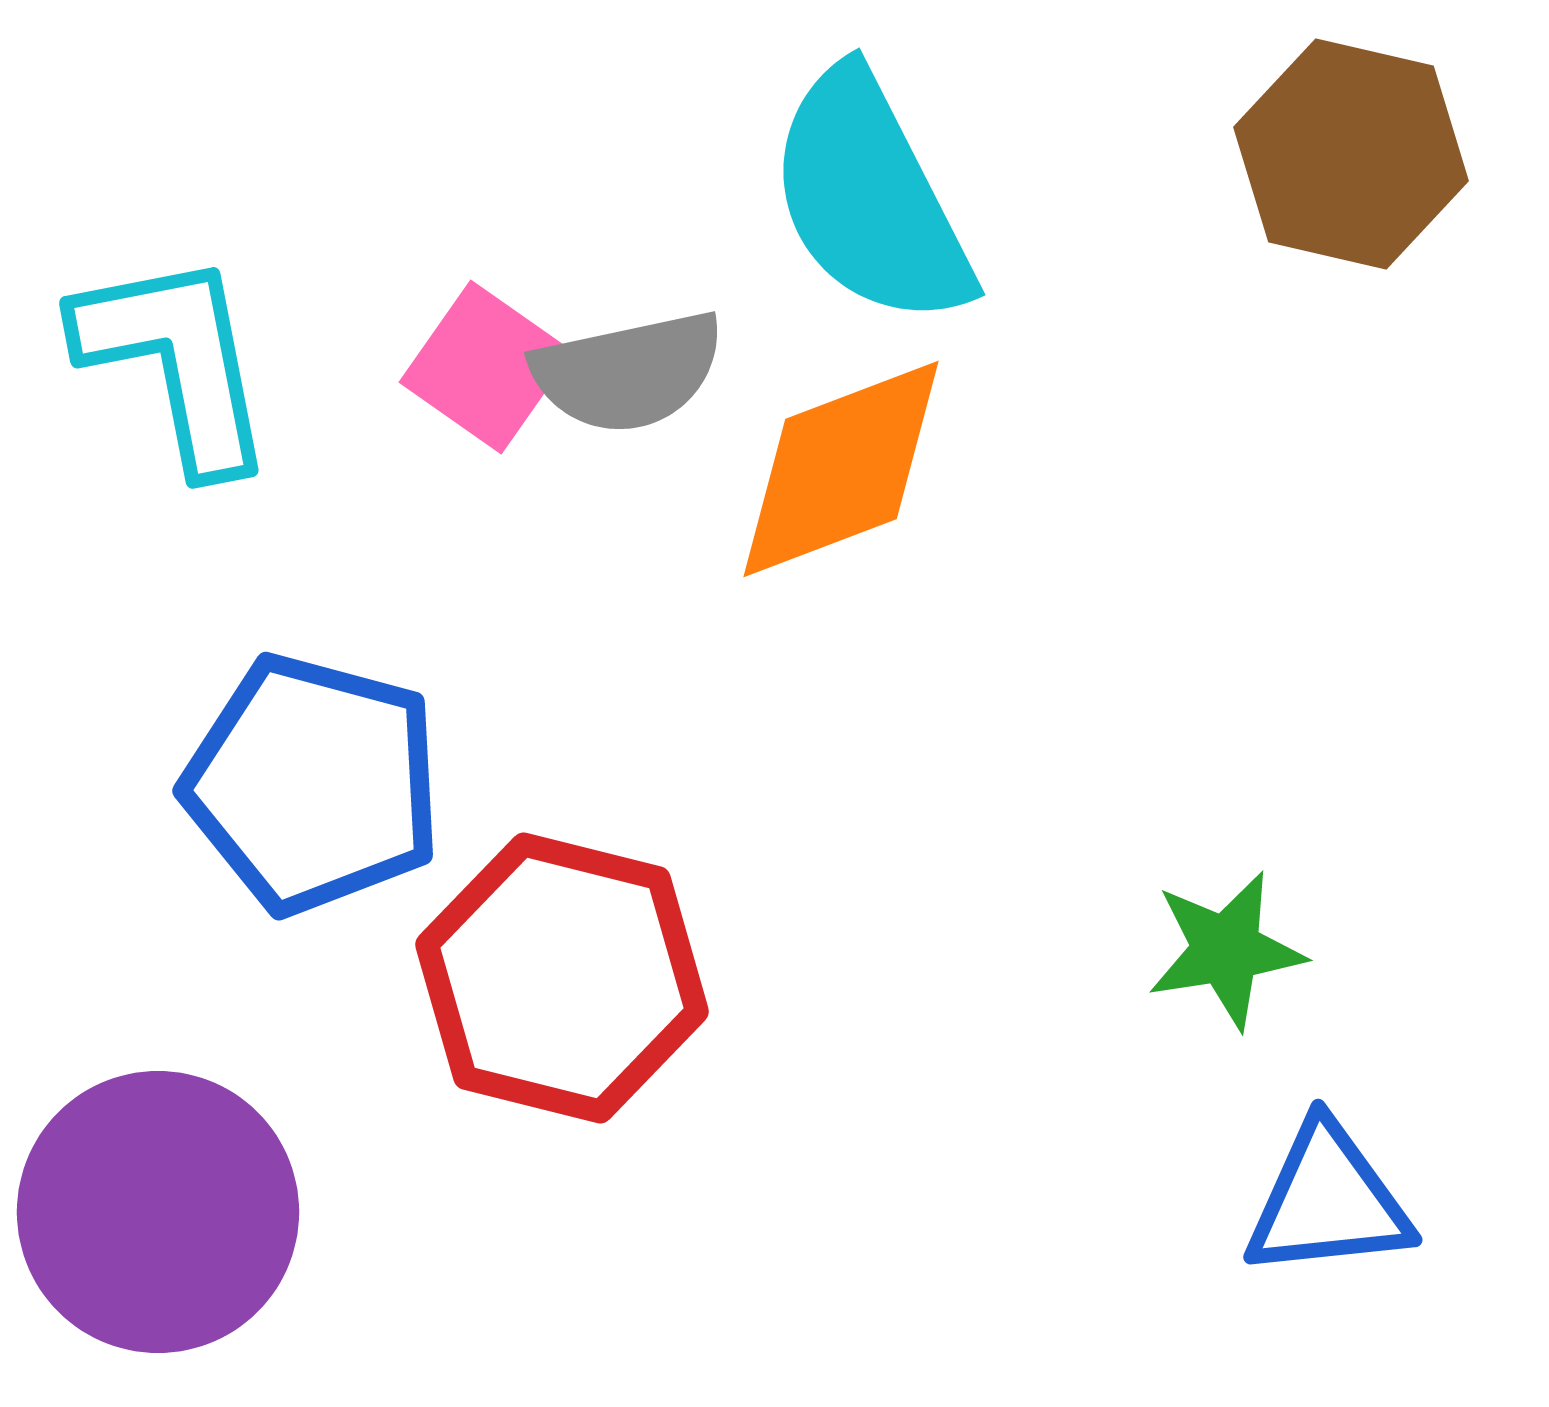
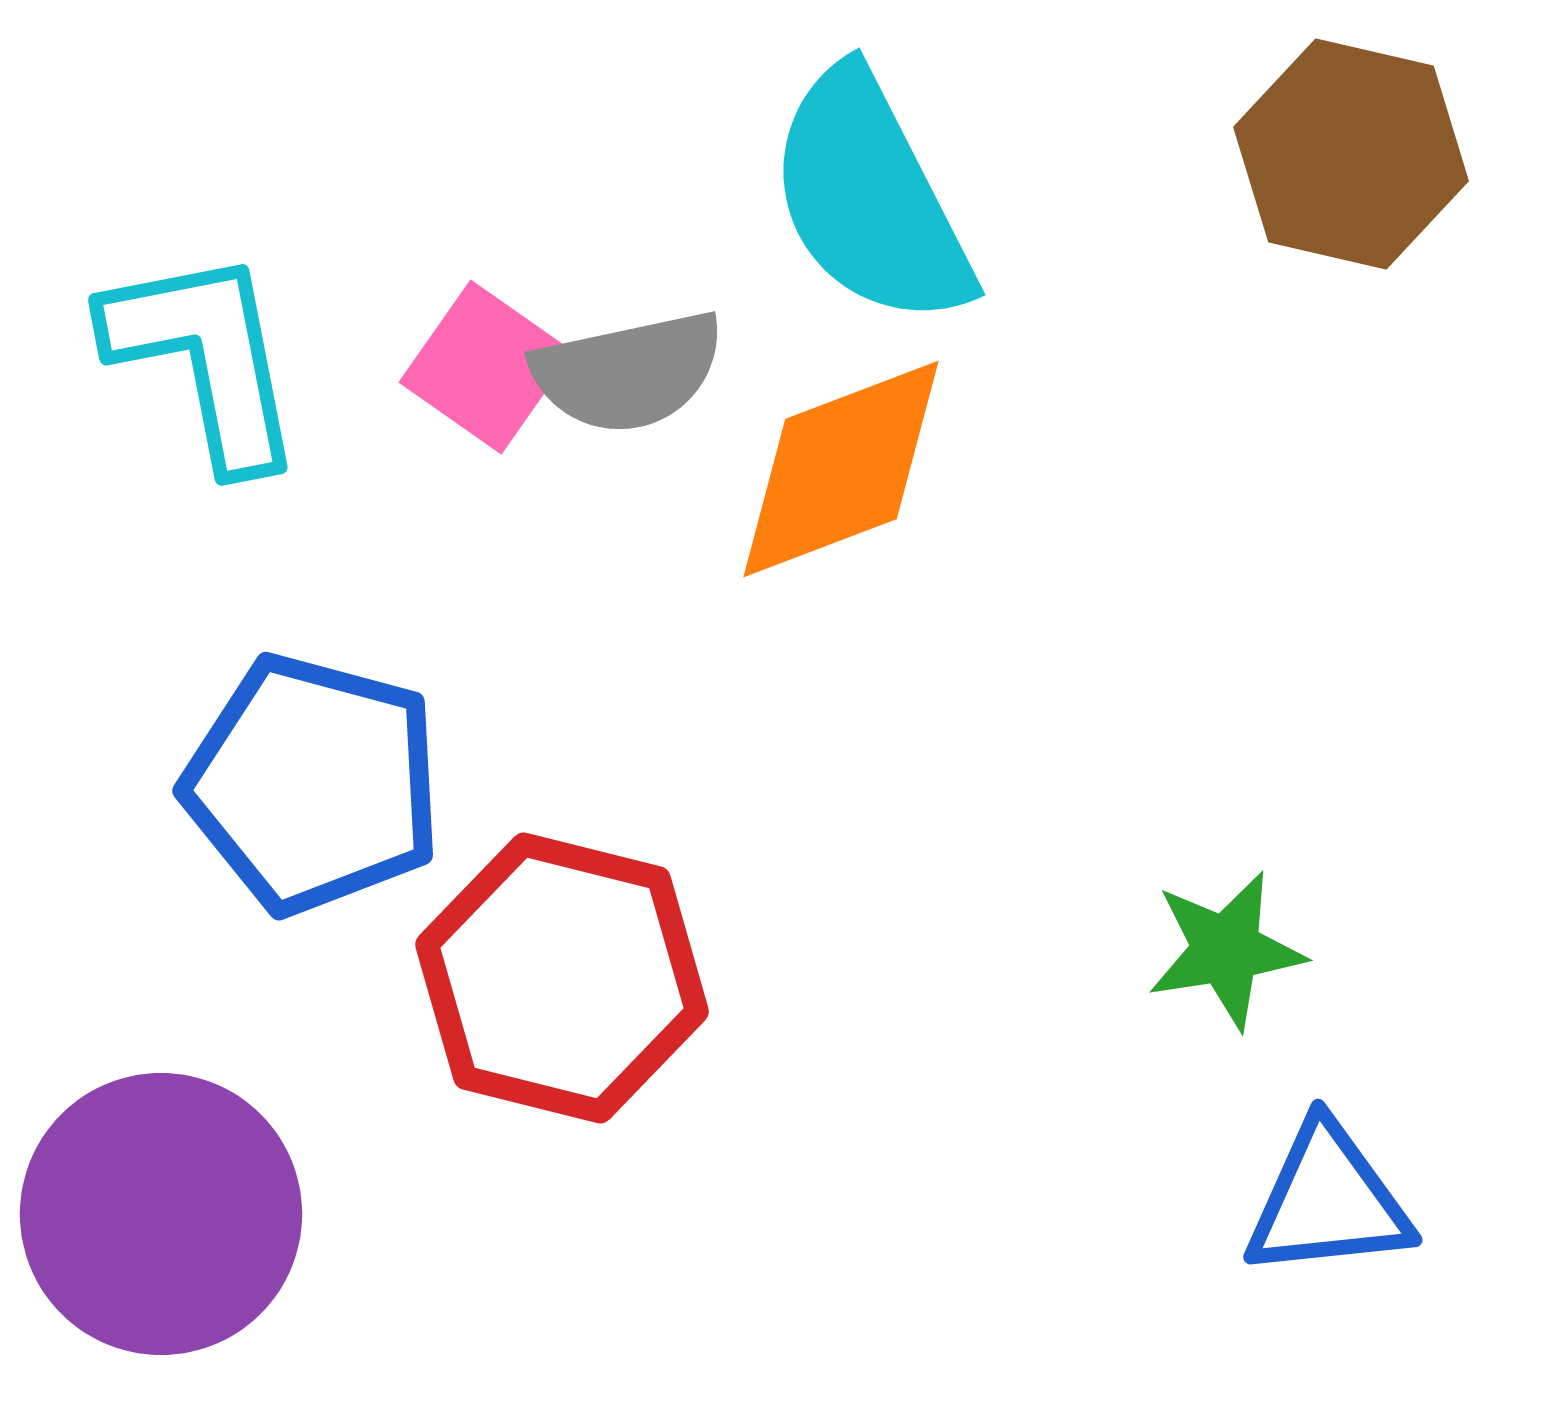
cyan L-shape: moved 29 px right, 3 px up
purple circle: moved 3 px right, 2 px down
